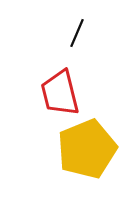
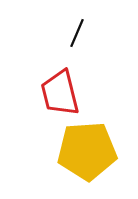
yellow pentagon: moved 2 px down; rotated 18 degrees clockwise
